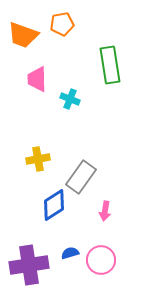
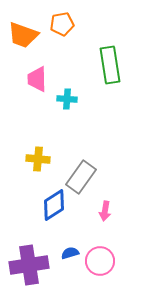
cyan cross: moved 3 px left; rotated 18 degrees counterclockwise
yellow cross: rotated 15 degrees clockwise
pink circle: moved 1 px left, 1 px down
